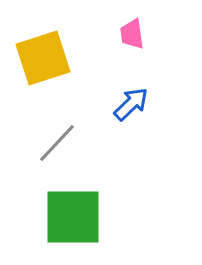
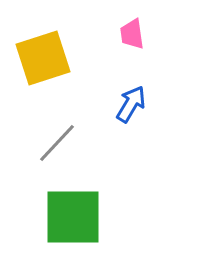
blue arrow: rotated 15 degrees counterclockwise
